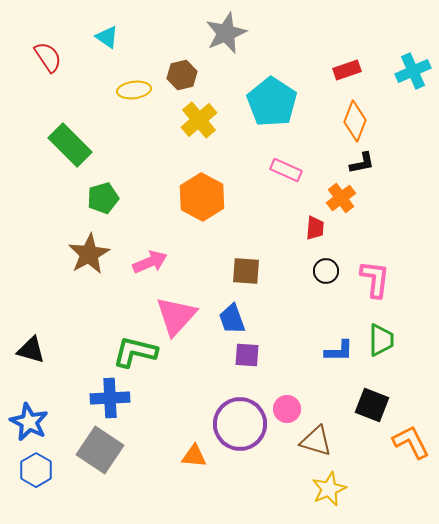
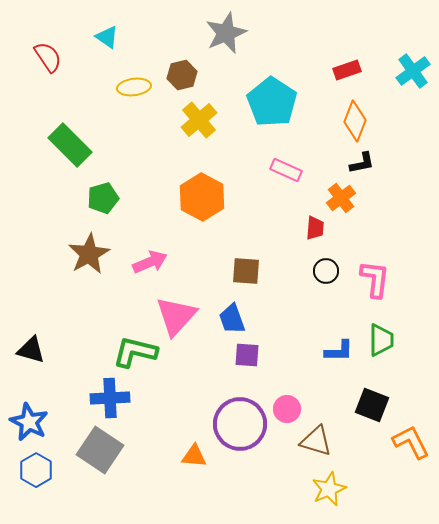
cyan cross: rotated 12 degrees counterclockwise
yellow ellipse: moved 3 px up
